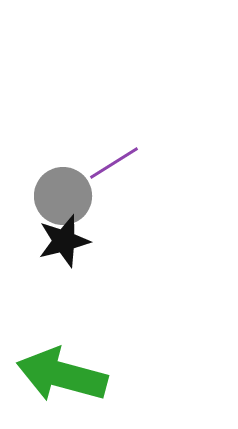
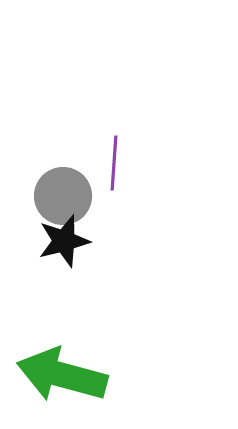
purple line: rotated 54 degrees counterclockwise
